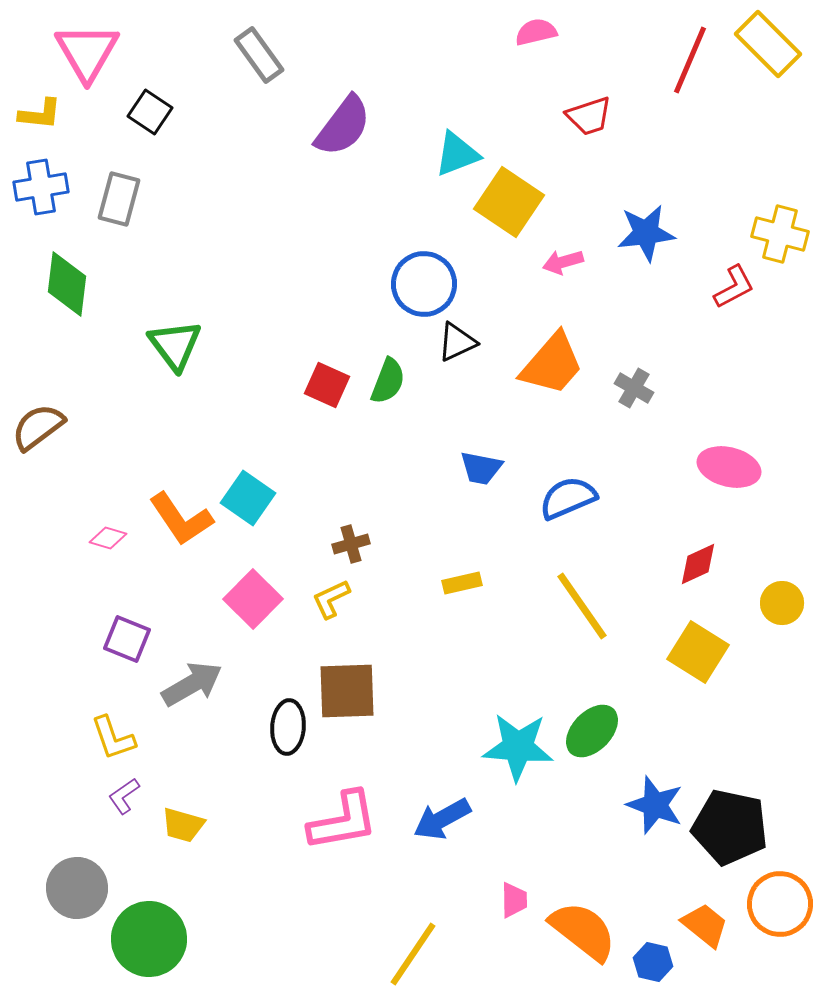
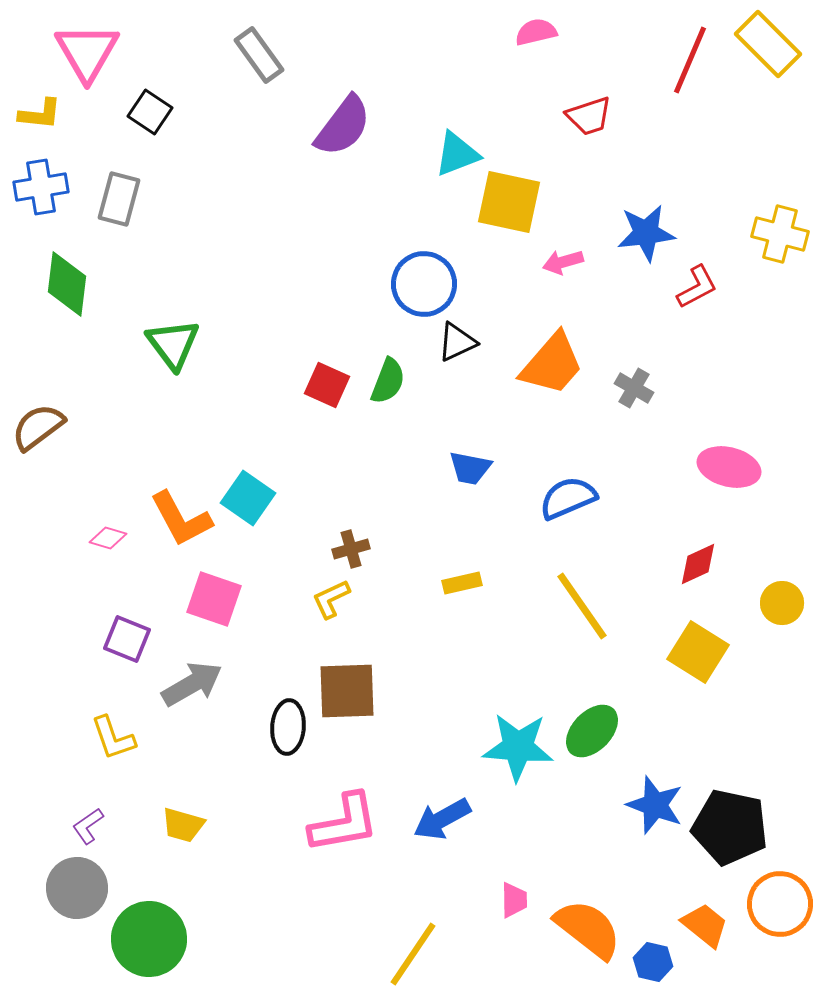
yellow square at (509, 202): rotated 22 degrees counterclockwise
red L-shape at (734, 287): moved 37 px left
green triangle at (175, 345): moved 2 px left, 1 px up
blue trapezoid at (481, 468): moved 11 px left
orange L-shape at (181, 519): rotated 6 degrees clockwise
brown cross at (351, 544): moved 5 px down
pink square at (253, 599): moved 39 px left; rotated 26 degrees counterclockwise
purple L-shape at (124, 796): moved 36 px left, 30 px down
pink L-shape at (343, 821): moved 1 px right, 2 px down
orange semicircle at (583, 931): moved 5 px right, 2 px up
